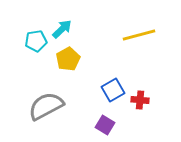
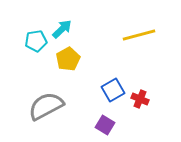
red cross: moved 1 px up; rotated 18 degrees clockwise
